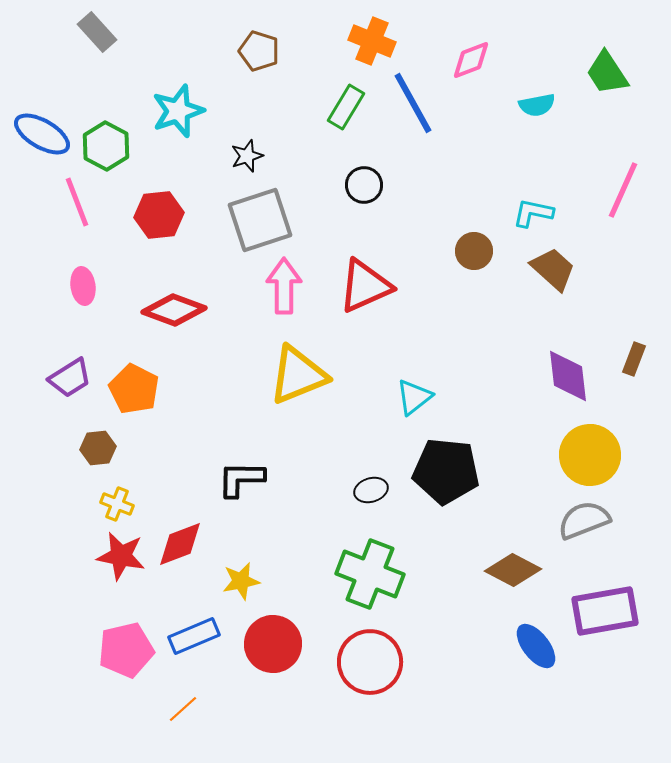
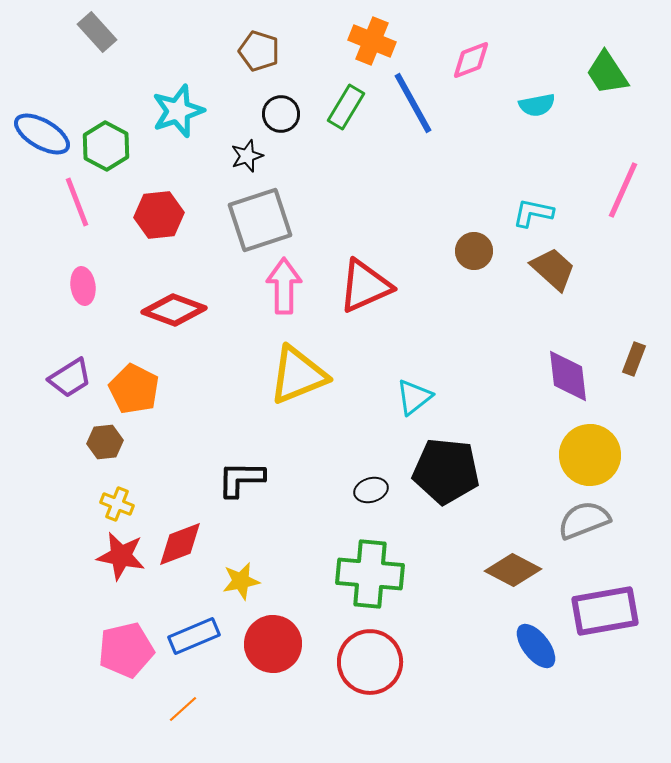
black circle at (364, 185): moved 83 px left, 71 px up
brown hexagon at (98, 448): moved 7 px right, 6 px up
green cross at (370, 574): rotated 16 degrees counterclockwise
